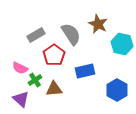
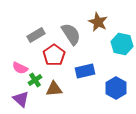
brown star: moved 2 px up
blue hexagon: moved 1 px left, 2 px up
